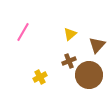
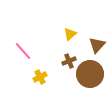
pink line: moved 19 px down; rotated 72 degrees counterclockwise
brown circle: moved 1 px right, 1 px up
